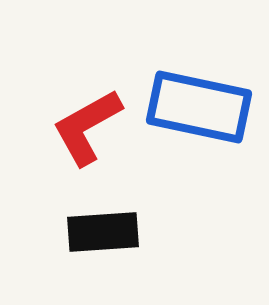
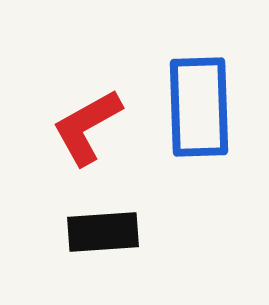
blue rectangle: rotated 76 degrees clockwise
